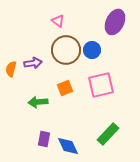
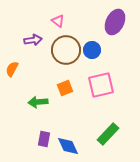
purple arrow: moved 23 px up
orange semicircle: moved 1 px right; rotated 14 degrees clockwise
